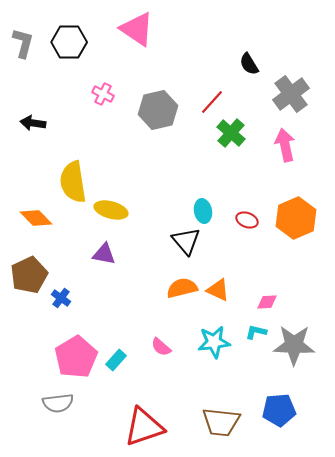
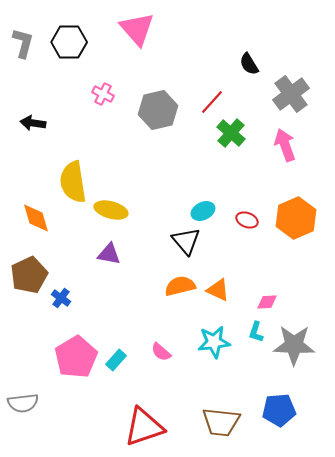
pink triangle: rotated 15 degrees clockwise
pink arrow: rotated 8 degrees counterclockwise
cyan ellipse: rotated 75 degrees clockwise
orange diamond: rotated 28 degrees clockwise
purple triangle: moved 5 px right
orange semicircle: moved 2 px left, 2 px up
cyan L-shape: rotated 85 degrees counterclockwise
pink semicircle: moved 5 px down
gray semicircle: moved 35 px left
